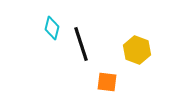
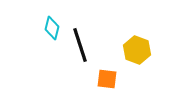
black line: moved 1 px left, 1 px down
orange square: moved 3 px up
